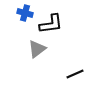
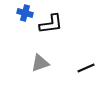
gray triangle: moved 3 px right, 14 px down; rotated 18 degrees clockwise
black line: moved 11 px right, 6 px up
